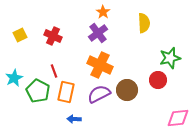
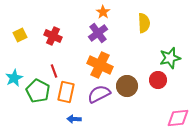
brown circle: moved 4 px up
